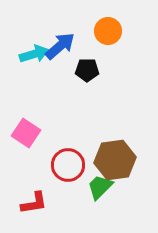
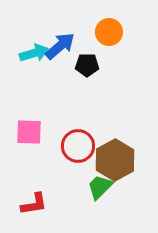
orange circle: moved 1 px right, 1 px down
cyan arrow: moved 1 px up
black pentagon: moved 5 px up
pink square: moved 3 px right, 1 px up; rotated 32 degrees counterclockwise
brown hexagon: rotated 21 degrees counterclockwise
red circle: moved 10 px right, 19 px up
red L-shape: moved 1 px down
